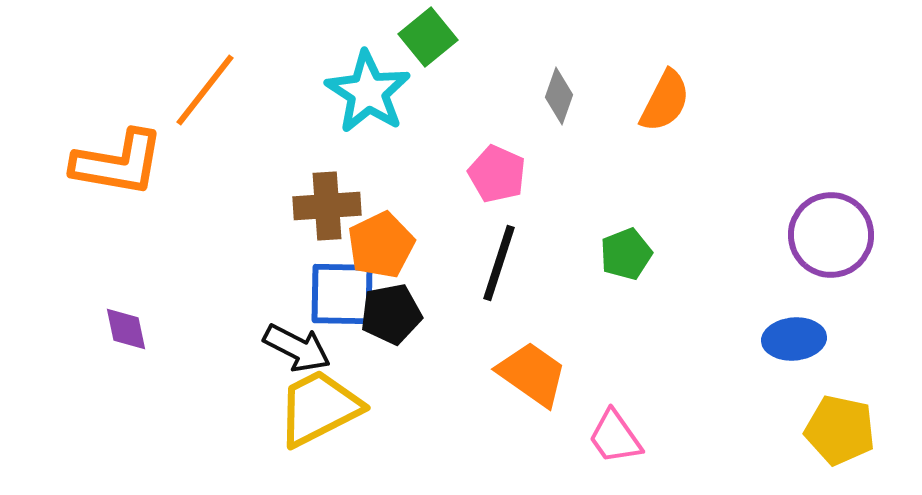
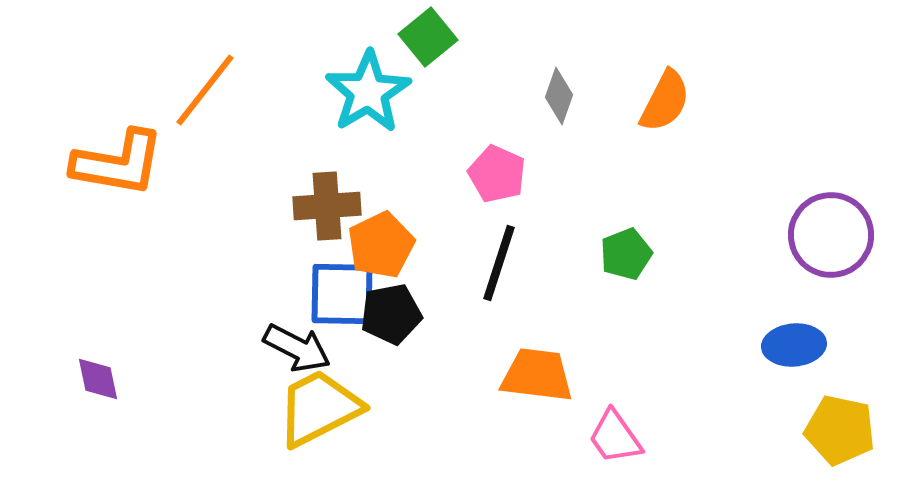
cyan star: rotated 8 degrees clockwise
purple diamond: moved 28 px left, 50 px down
blue ellipse: moved 6 px down
orange trapezoid: moved 5 px right, 1 px down; rotated 28 degrees counterclockwise
